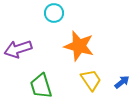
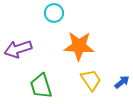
orange star: rotated 12 degrees counterclockwise
